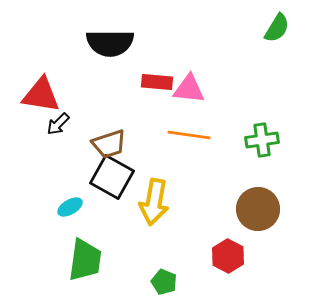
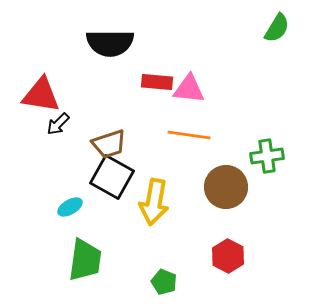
green cross: moved 5 px right, 16 px down
brown circle: moved 32 px left, 22 px up
